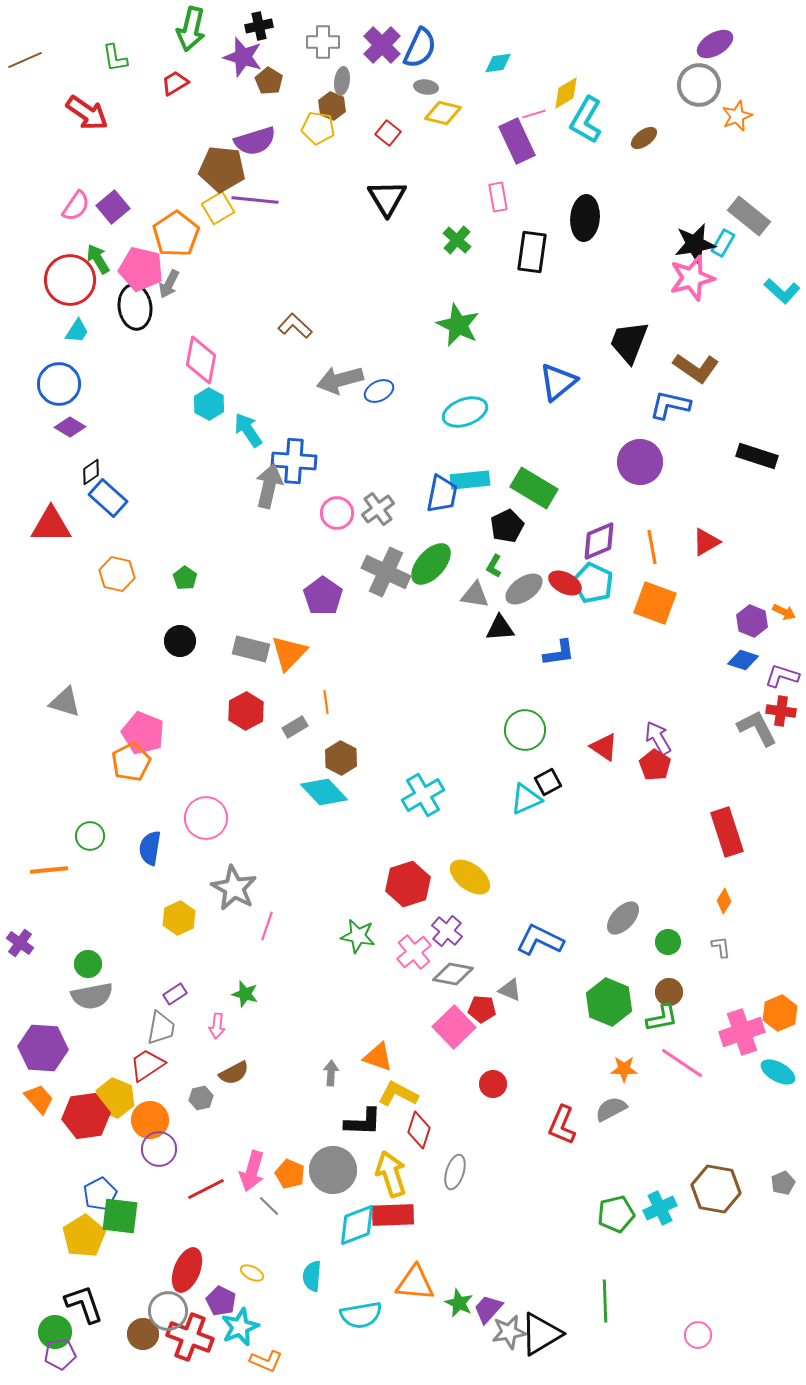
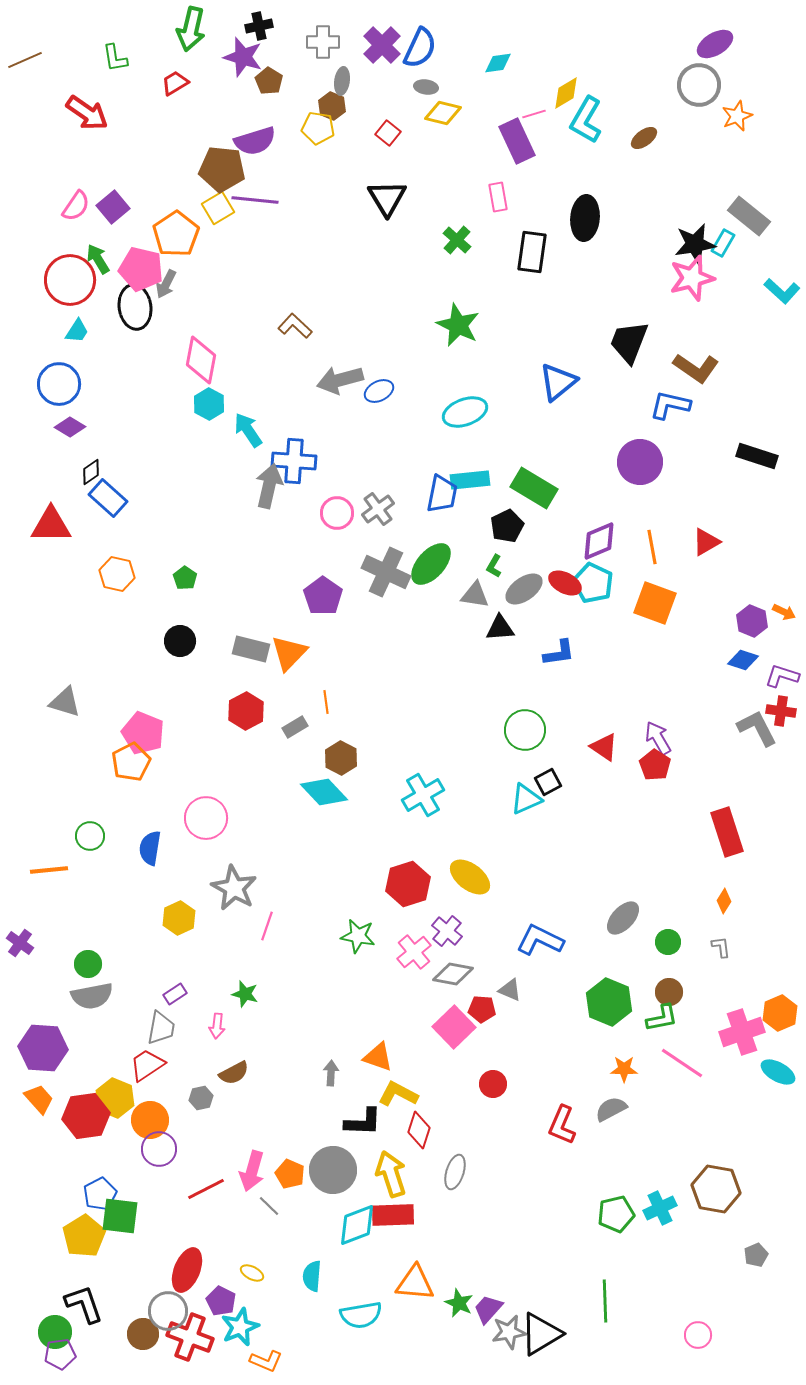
gray arrow at (169, 284): moved 3 px left
gray pentagon at (783, 1183): moved 27 px left, 72 px down
